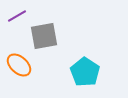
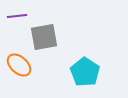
purple line: rotated 24 degrees clockwise
gray square: moved 1 px down
